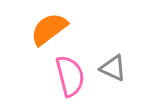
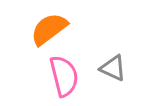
pink semicircle: moved 6 px left
